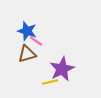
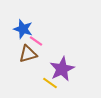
blue star: moved 4 px left, 2 px up
brown triangle: moved 1 px right
yellow line: moved 1 px down; rotated 49 degrees clockwise
